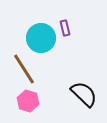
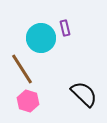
brown line: moved 2 px left
